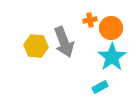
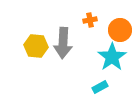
orange circle: moved 9 px right, 2 px down
gray arrow: moved 1 px left, 1 px down; rotated 24 degrees clockwise
